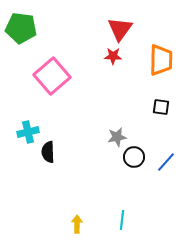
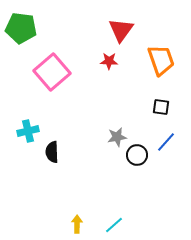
red triangle: moved 1 px right, 1 px down
red star: moved 4 px left, 5 px down
orange trapezoid: rotated 20 degrees counterclockwise
pink square: moved 4 px up
cyan cross: moved 1 px up
black semicircle: moved 4 px right
black circle: moved 3 px right, 2 px up
blue line: moved 20 px up
cyan line: moved 8 px left, 5 px down; rotated 42 degrees clockwise
